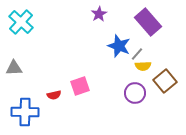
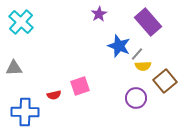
purple circle: moved 1 px right, 5 px down
